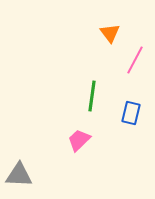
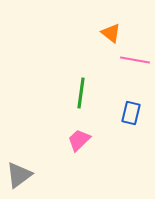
orange triangle: moved 1 px right; rotated 15 degrees counterclockwise
pink line: rotated 72 degrees clockwise
green line: moved 11 px left, 3 px up
gray triangle: rotated 40 degrees counterclockwise
